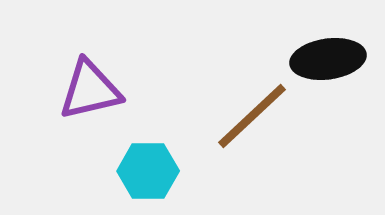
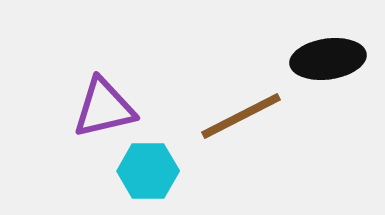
purple triangle: moved 14 px right, 18 px down
brown line: moved 11 px left; rotated 16 degrees clockwise
